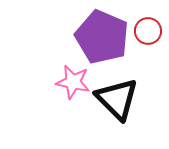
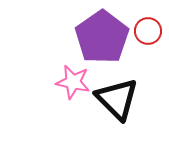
purple pentagon: rotated 14 degrees clockwise
